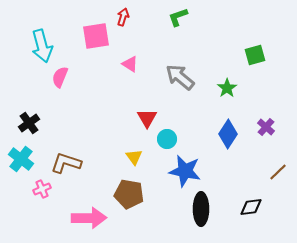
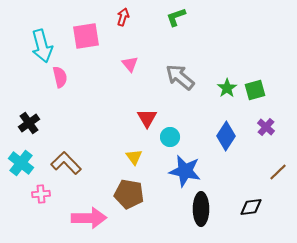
green L-shape: moved 2 px left
pink square: moved 10 px left
green square: moved 35 px down
pink triangle: rotated 18 degrees clockwise
pink semicircle: rotated 145 degrees clockwise
blue diamond: moved 2 px left, 2 px down
cyan circle: moved 3 px right, 2 px up
cyan cross: moved 4 px down
brown L-shape: rotated 28 degrees clockwise
pink cross: moved 1 px left, 5 px down; rotated 18 degrees clockwise
